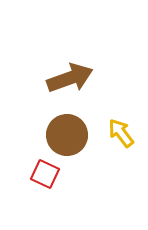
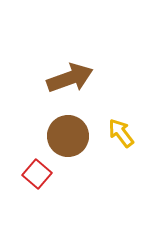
brown circle: moved 1 px right, 1 px down
red square: moved 8 px left; rotated 16 degrees clockwise
